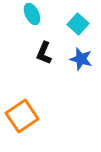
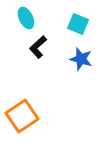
cyan ellipse: moved 6 px left, 4 px down
cyan square: rotated 20 degrees counterclockwise
black L-shape: moved 6 px left, 6 px up; rotated 25 degrees clockwise
